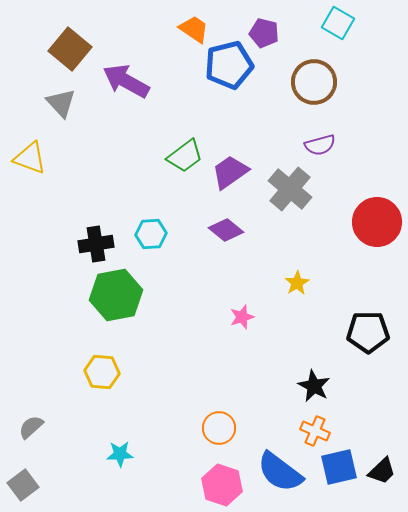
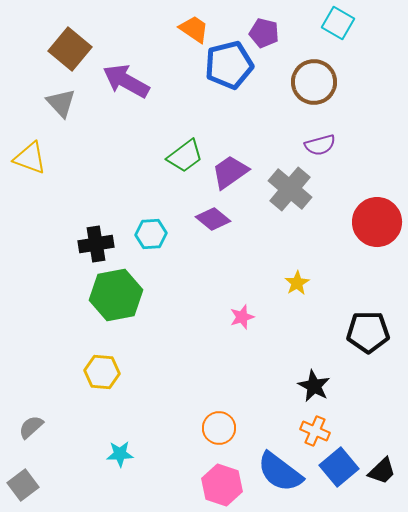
purple diamond: moved 13 px left, 11 px up
blue square: rotated 27 degrees counterclockwise
